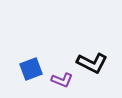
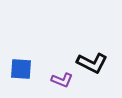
blue square: moved 10 px left; rotated 25 degrees clockwise
